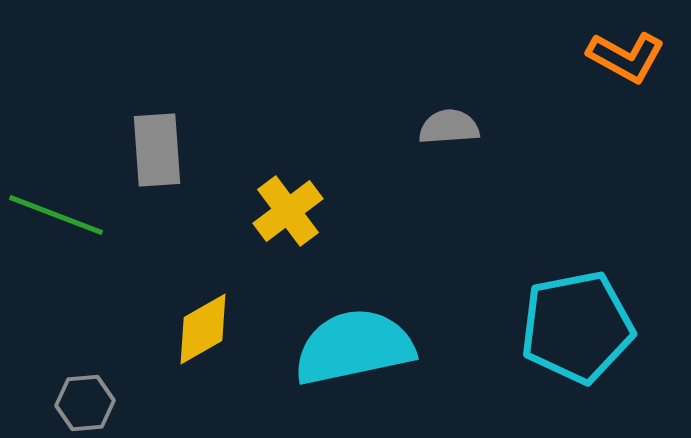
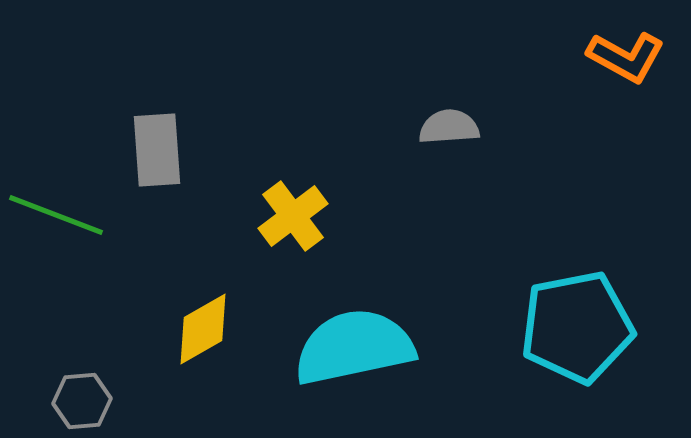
yellow cross: moved 5 px right, 5 px down
gray hexagon: moved 3 px left, 2 px up
